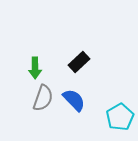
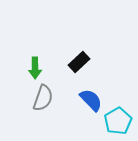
blue semicircle: moved 17 px right
cyan pentagon: moved 2 px left, 4 px down
